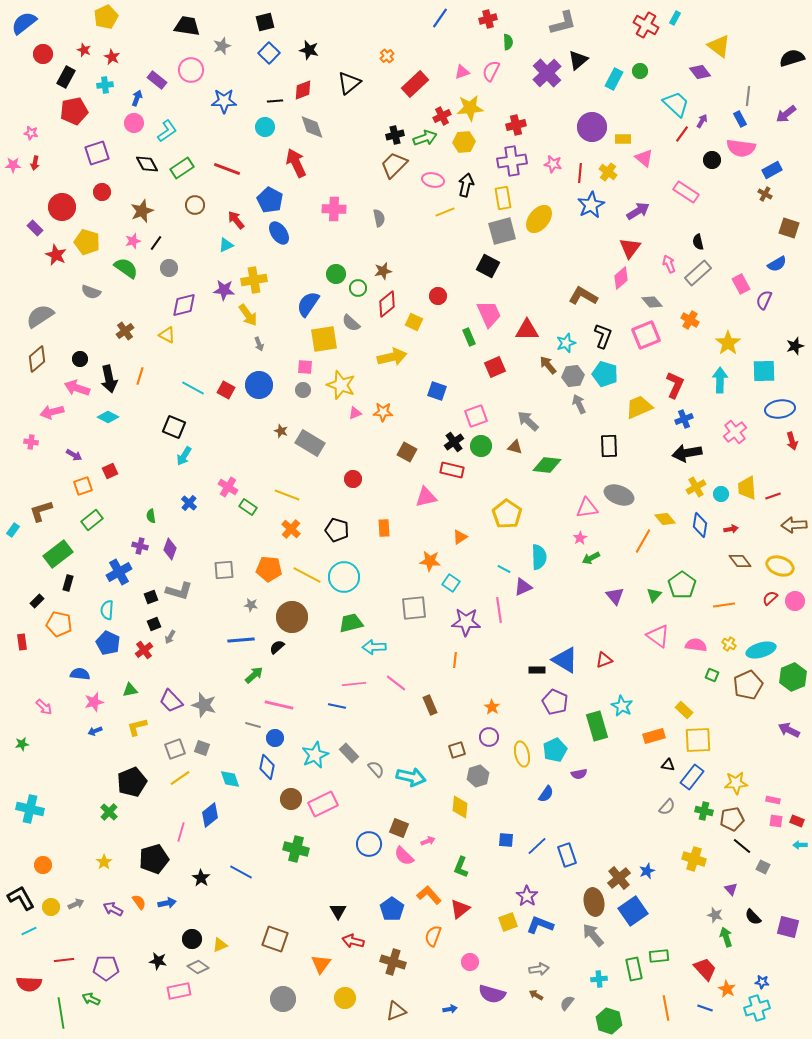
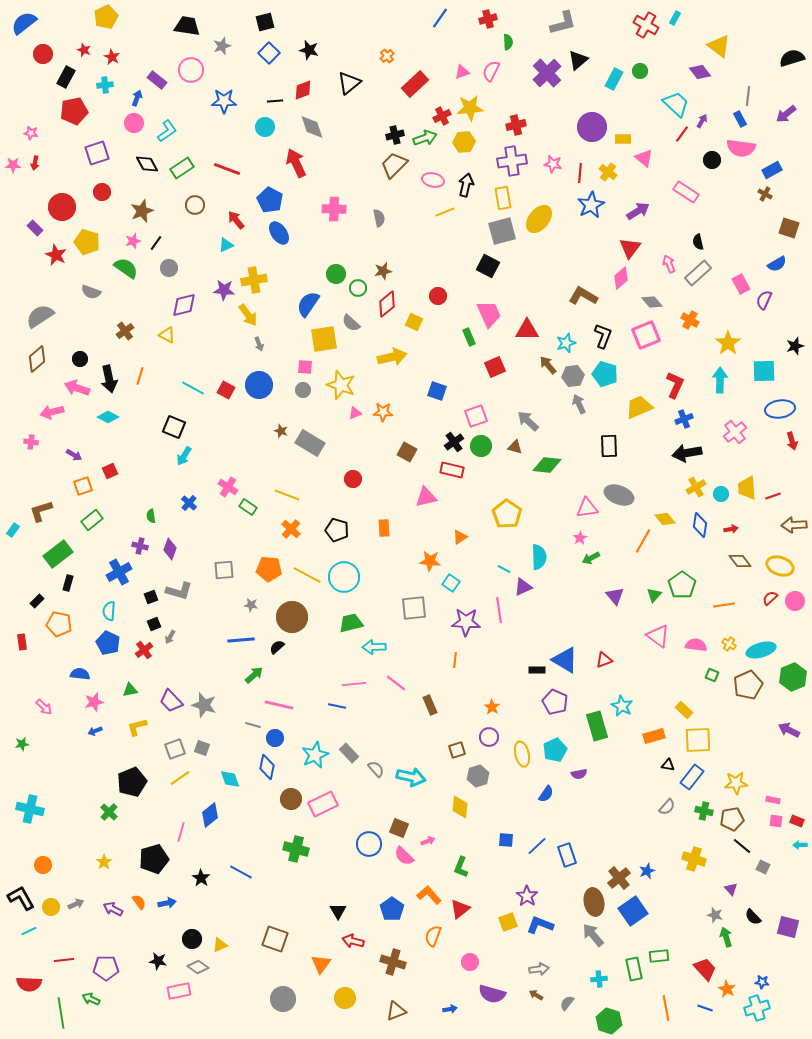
cyan semicircle at (107, 610): moved 2 px right, 1 px down
